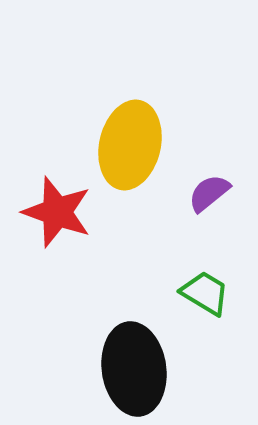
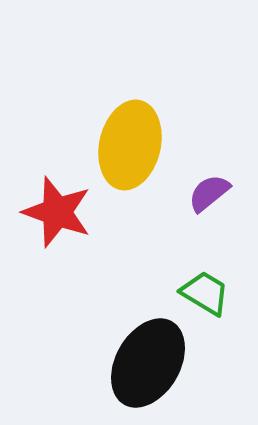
black ellipse: moved 14 px right, 6 px up; rotated 38 degrees clockwise
